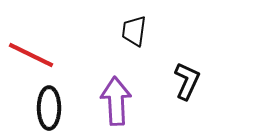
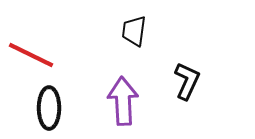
purple arrow: moved 7 px right
